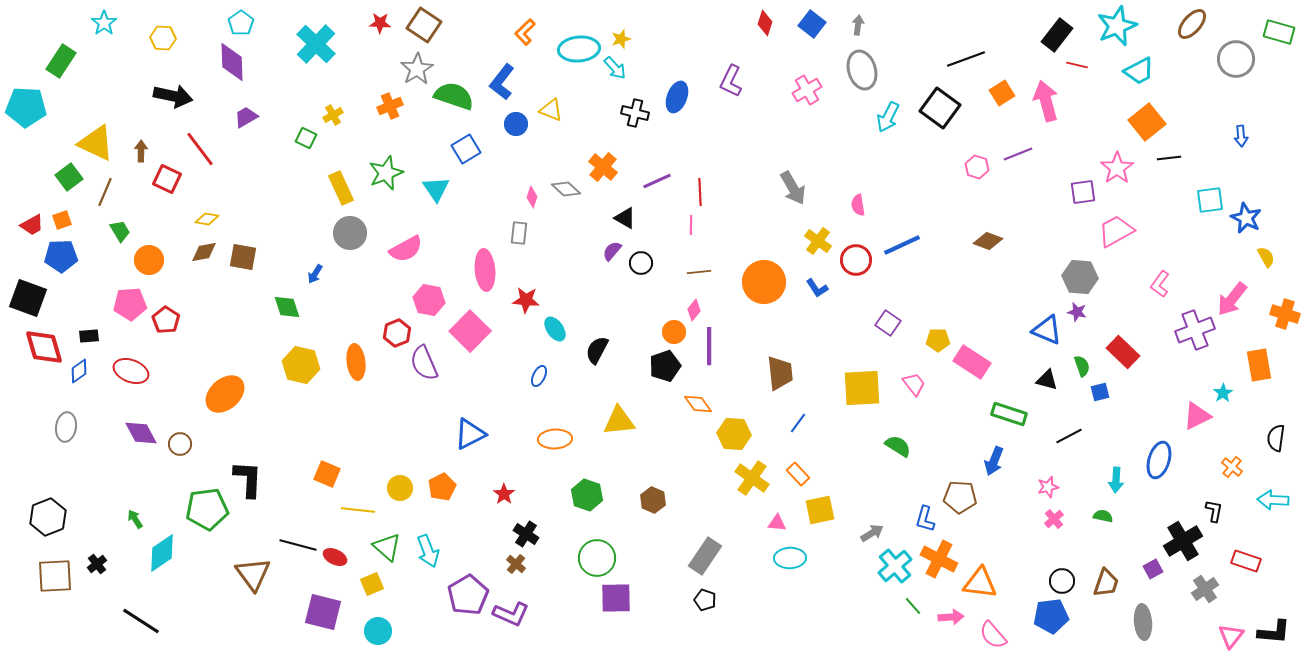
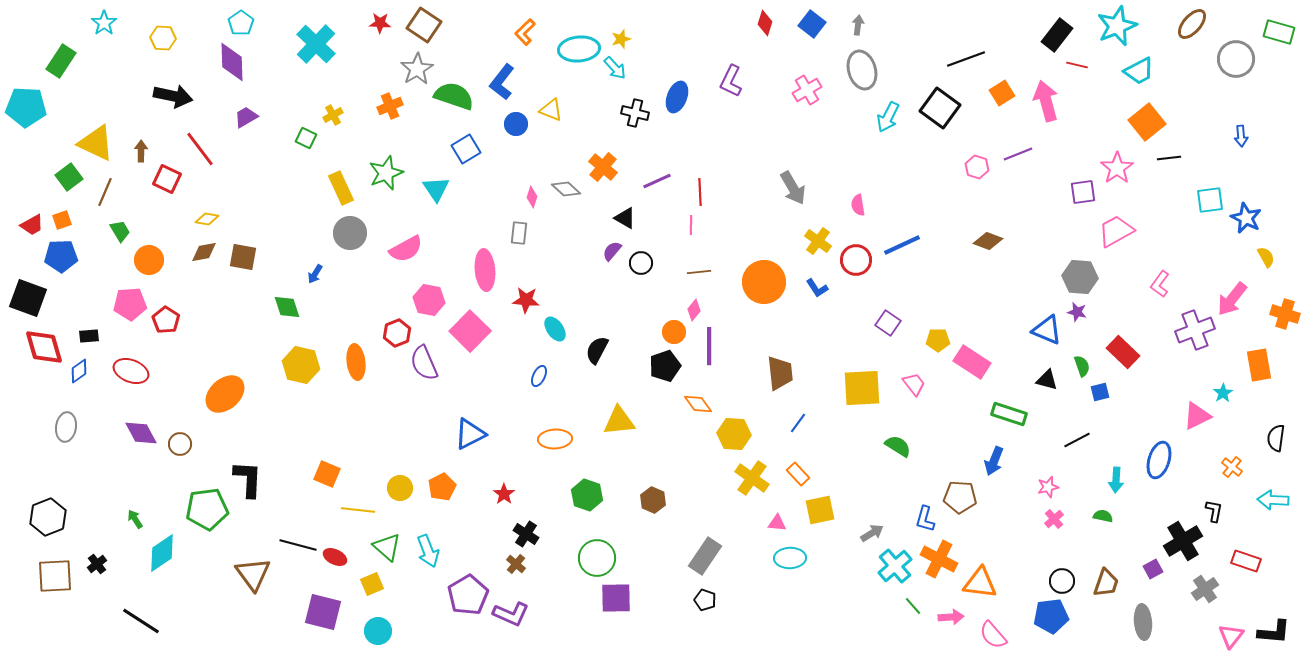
black line at (1069, 436): moved 8 px right, 4 px down
